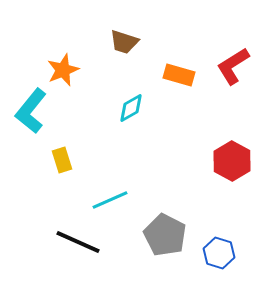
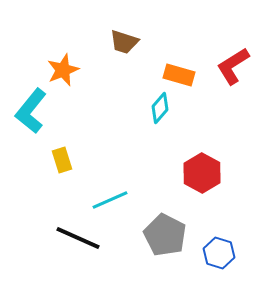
cyan diamond: moved 29 px right; rotated 20 degrees counterclockwise
red hexagon: moved 30 px left, 12 px down
black line: moved 4 px up
